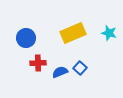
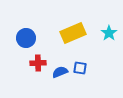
cyan star: rotated 21 degrees clockwise
blue square: rotated 32 degrees counterclockwise
